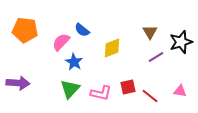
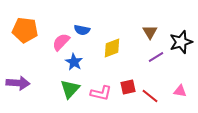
blue semicircle: rotated 28 degrees counterclockwise
